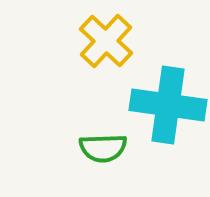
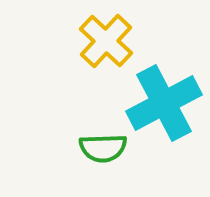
cyan cross: moved 4 px left, 2 px up; rotated 36 degrees counterclockwise
